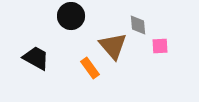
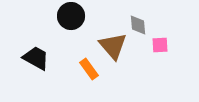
pink square: moved 1 px up
orange rectangle: moved 1 px left, 1 px down
